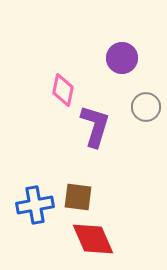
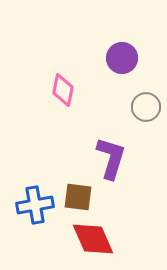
purple L-shape: moved 16 px right, 32 px down
